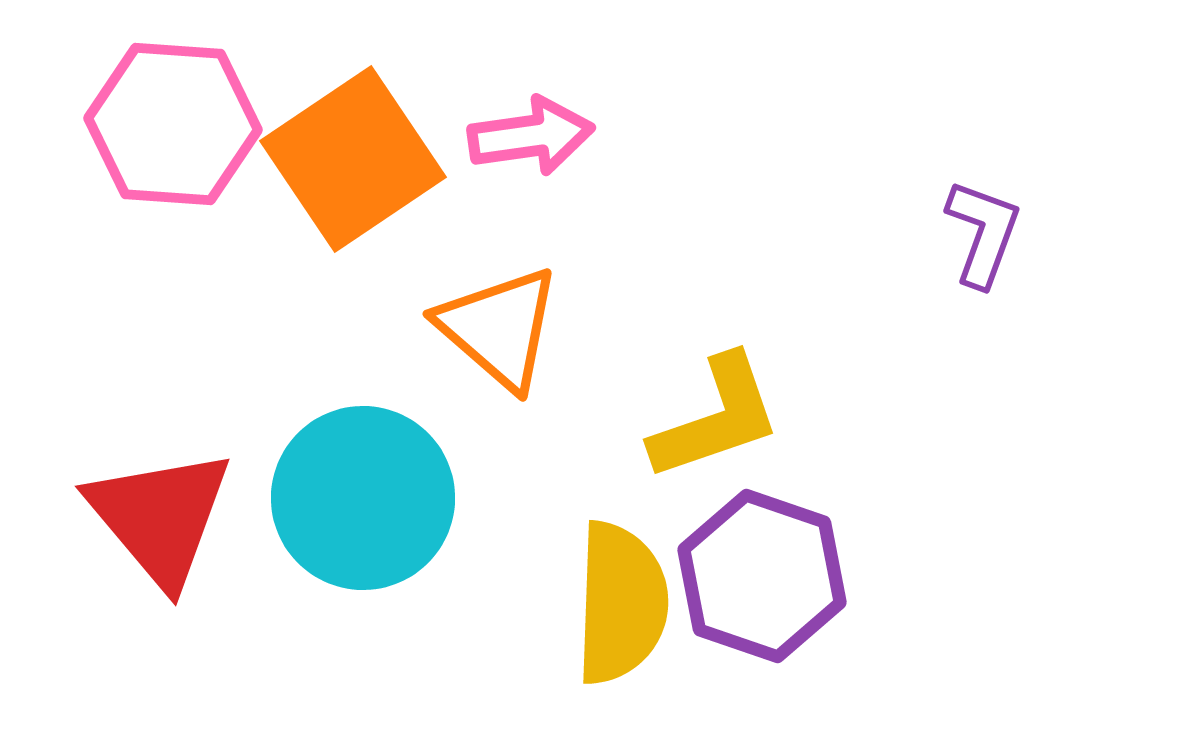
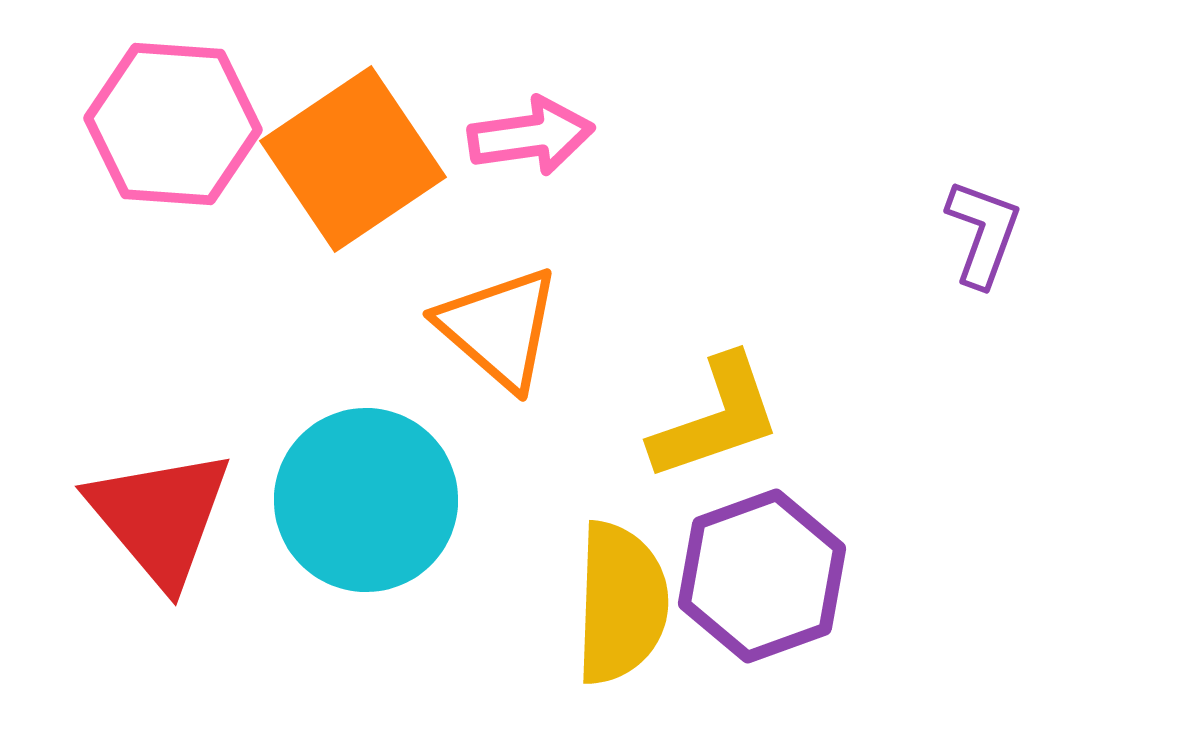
cyan circle: moved 3 px right, 2 px down
purple hexagon: rotated 21 degrees clockwise
